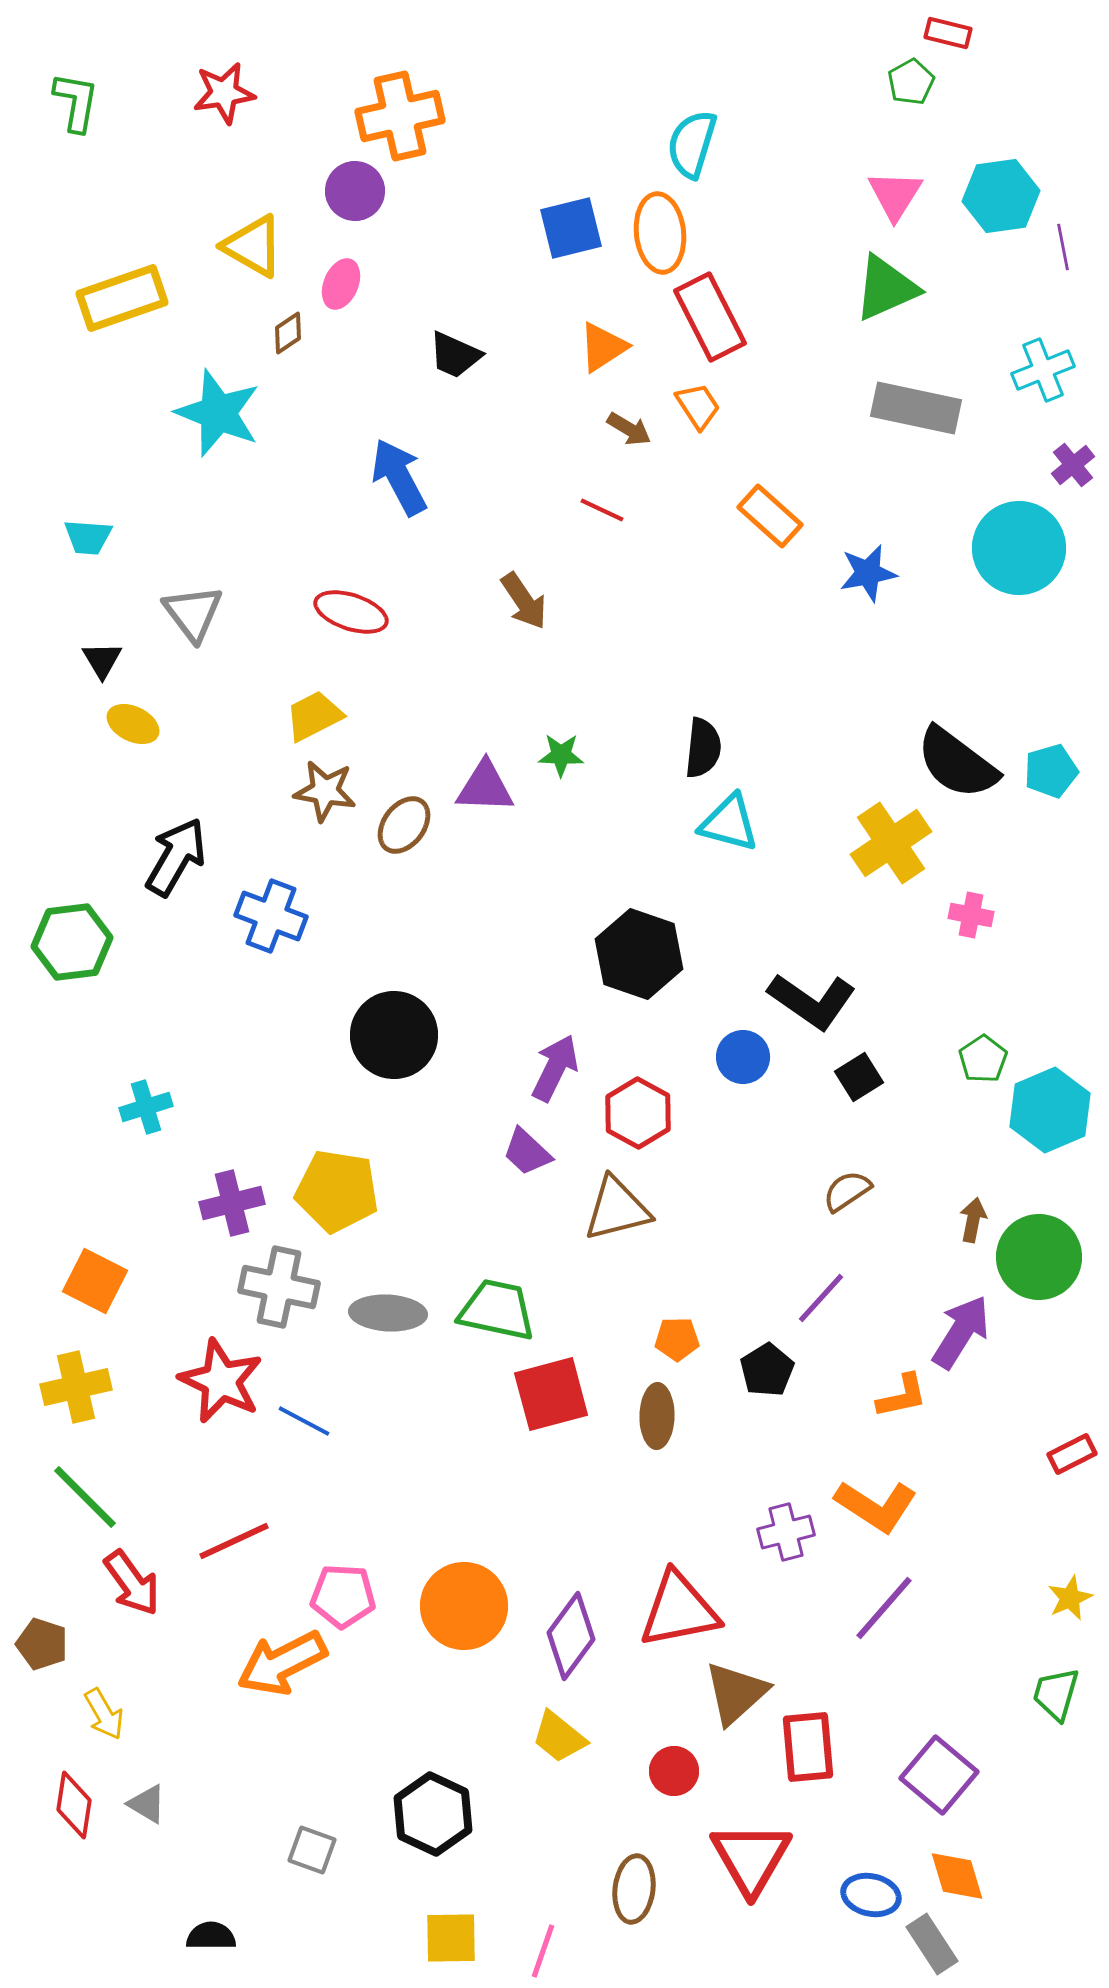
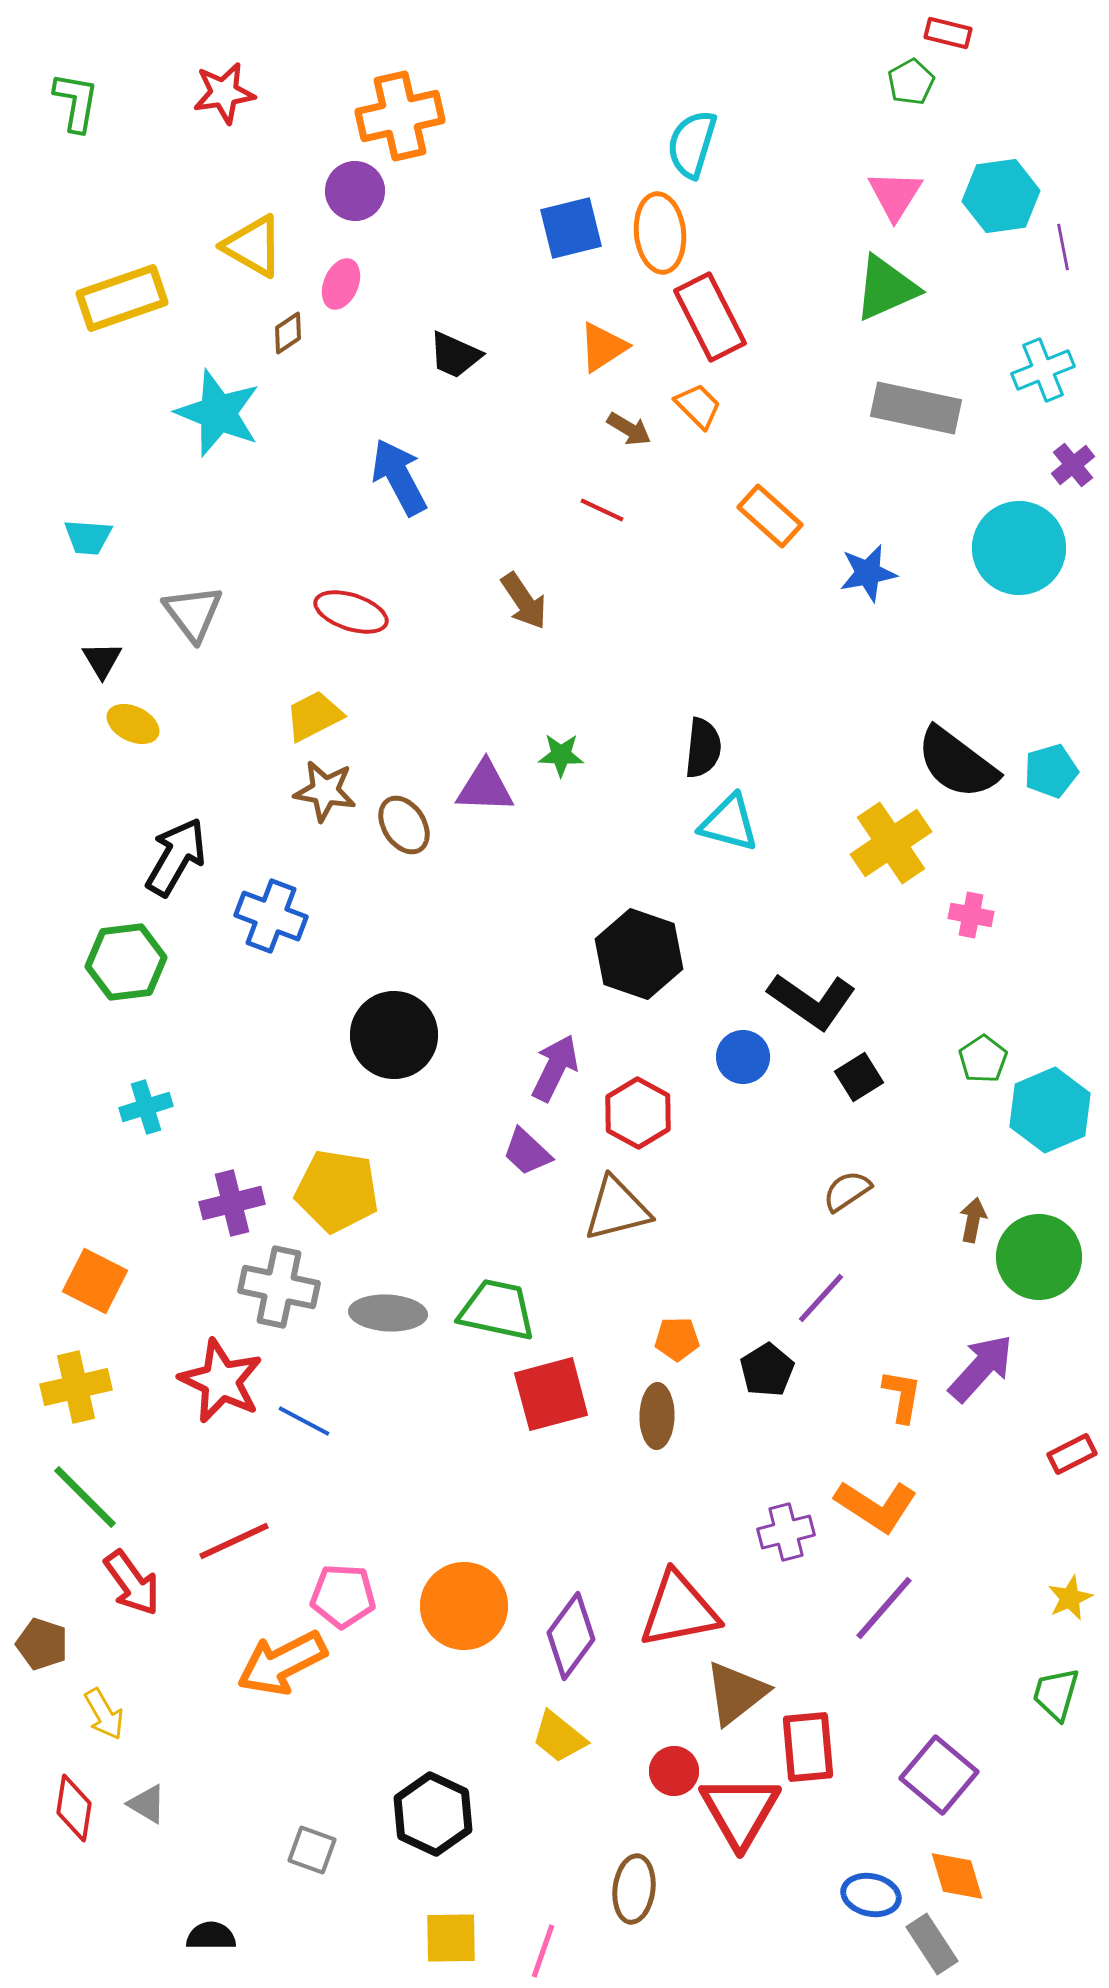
orange trapezoid at (698, 406): rotated 12 degrees counterclockwise
brown ellipse at (404, 825): rotated 70 degrees counterclockwise
green hexagon at (72, 942): moved 54 px right, 20 px down
purple arrow at (961, 1332): moved 20 px right, 36 px down; rotated 10 degrees clockwise
orange L-shape at (902, 1396): rotated 68 degrees counterclockwise
brown triangle at (736, 1693): rotated 4 degrees clockwise
red diamond at (74, 1805): moved 3 px down
red triangle at (751, 1858): moved 11 px left, 47 px up
